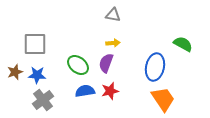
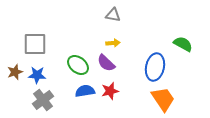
purple semicircle: rotated 66 degrees counterclockwise
